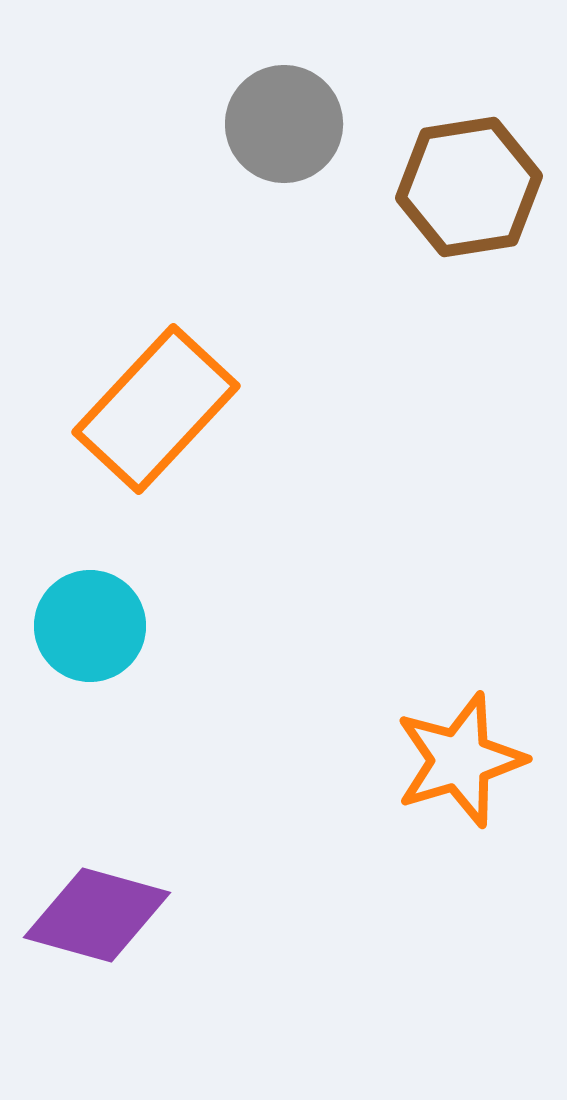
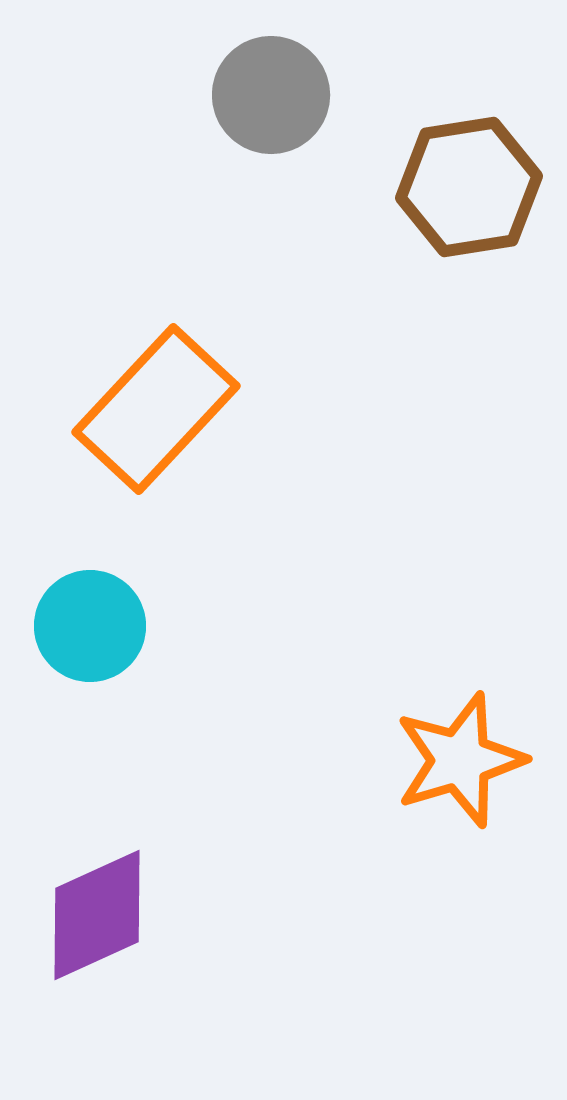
gray circle: moved 13 px left, 29 px up
purple diamond: rotated 40 degrees counterclockwise
